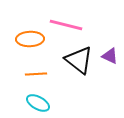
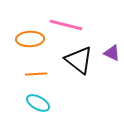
purple triangle: moved 2 px right, 3 px up
